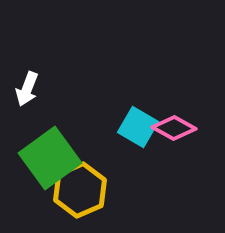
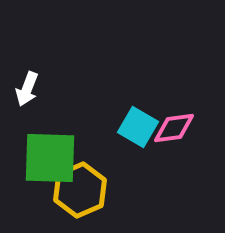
pink diamond: rotated 36 degrees counterclockwise
green square: rotated 38 degrees clockwise
